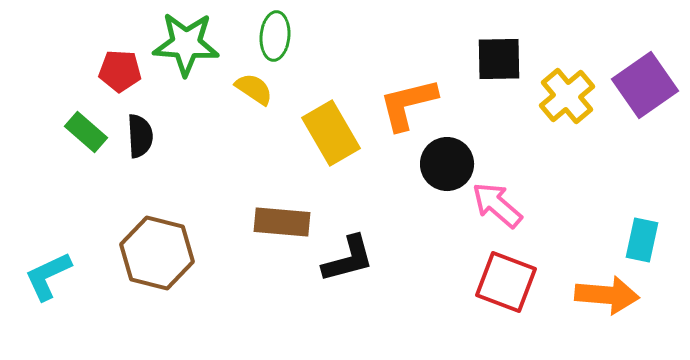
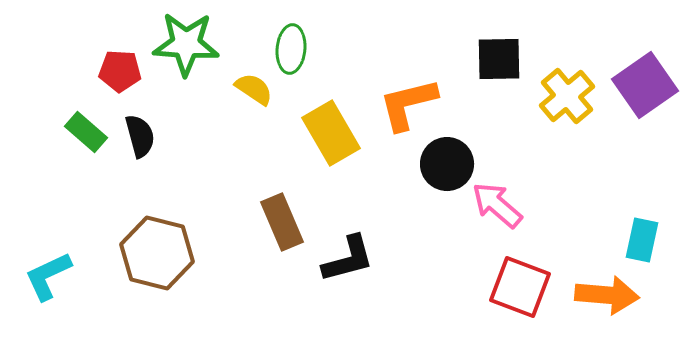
green ellipse: moved 16 px right, 13 px down
black semicircle: rotated 12 degrees counterclockwise
brown rectangle: rotated 62 degrees clockwise
red square: moved 14 px right, 5 px down
